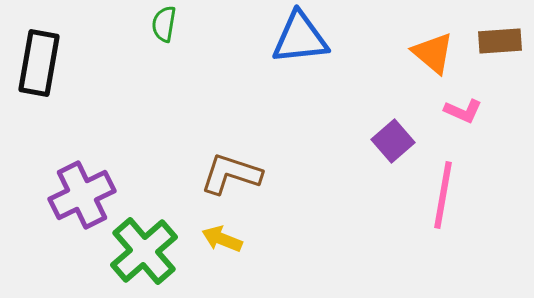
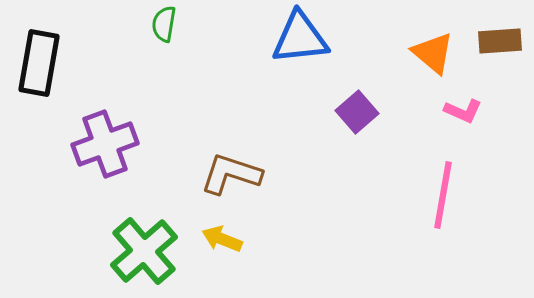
purple square: moved 36 px left, 29 px up
purple cross: moved 23 px right, 51 px up; rotated 6 degrees clockwise
